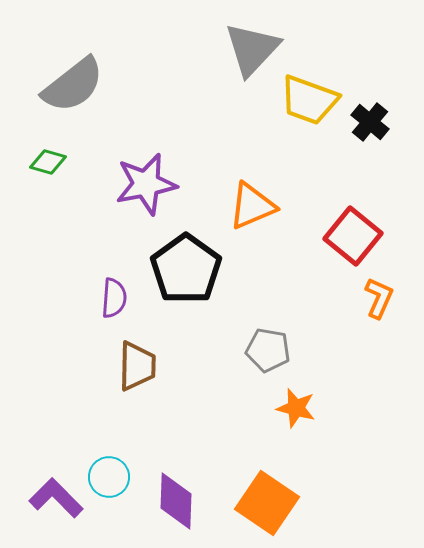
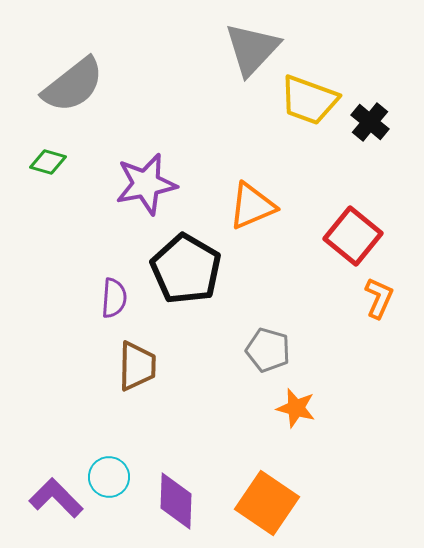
black pentagon: rotated 6 degrees counterclockwise
gray pentagon: rotated 6 degrees clockwise
